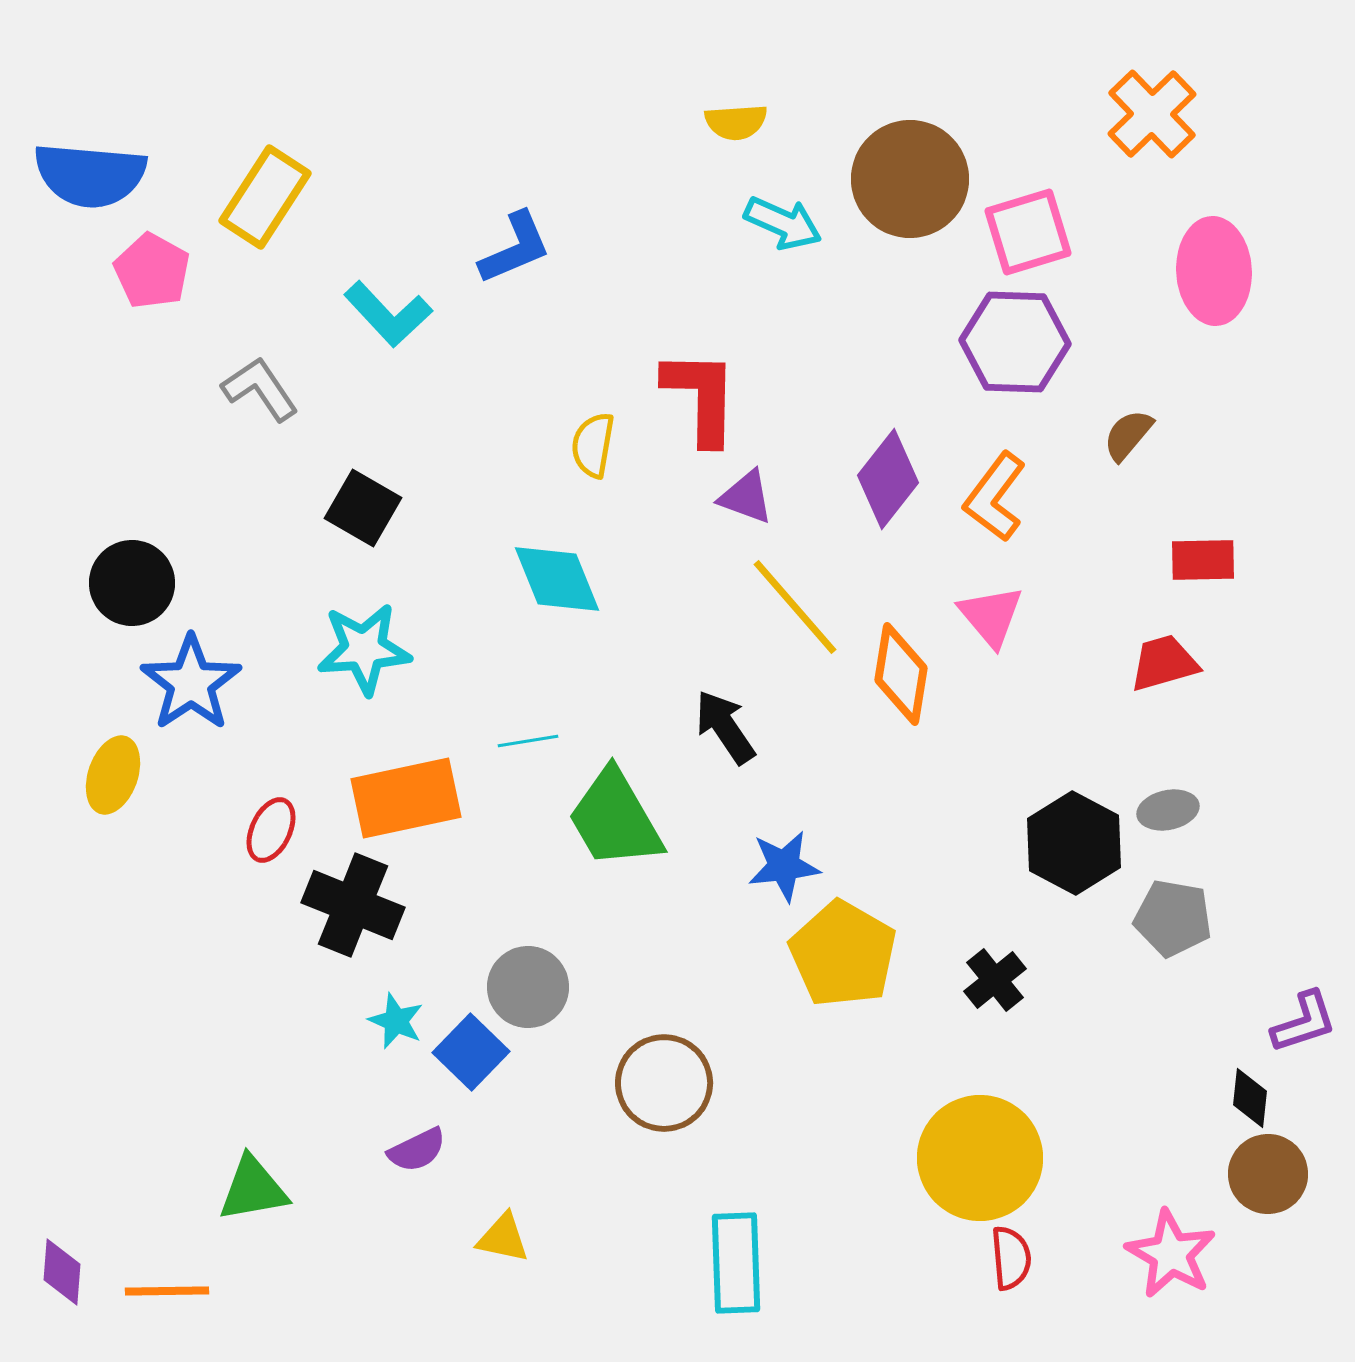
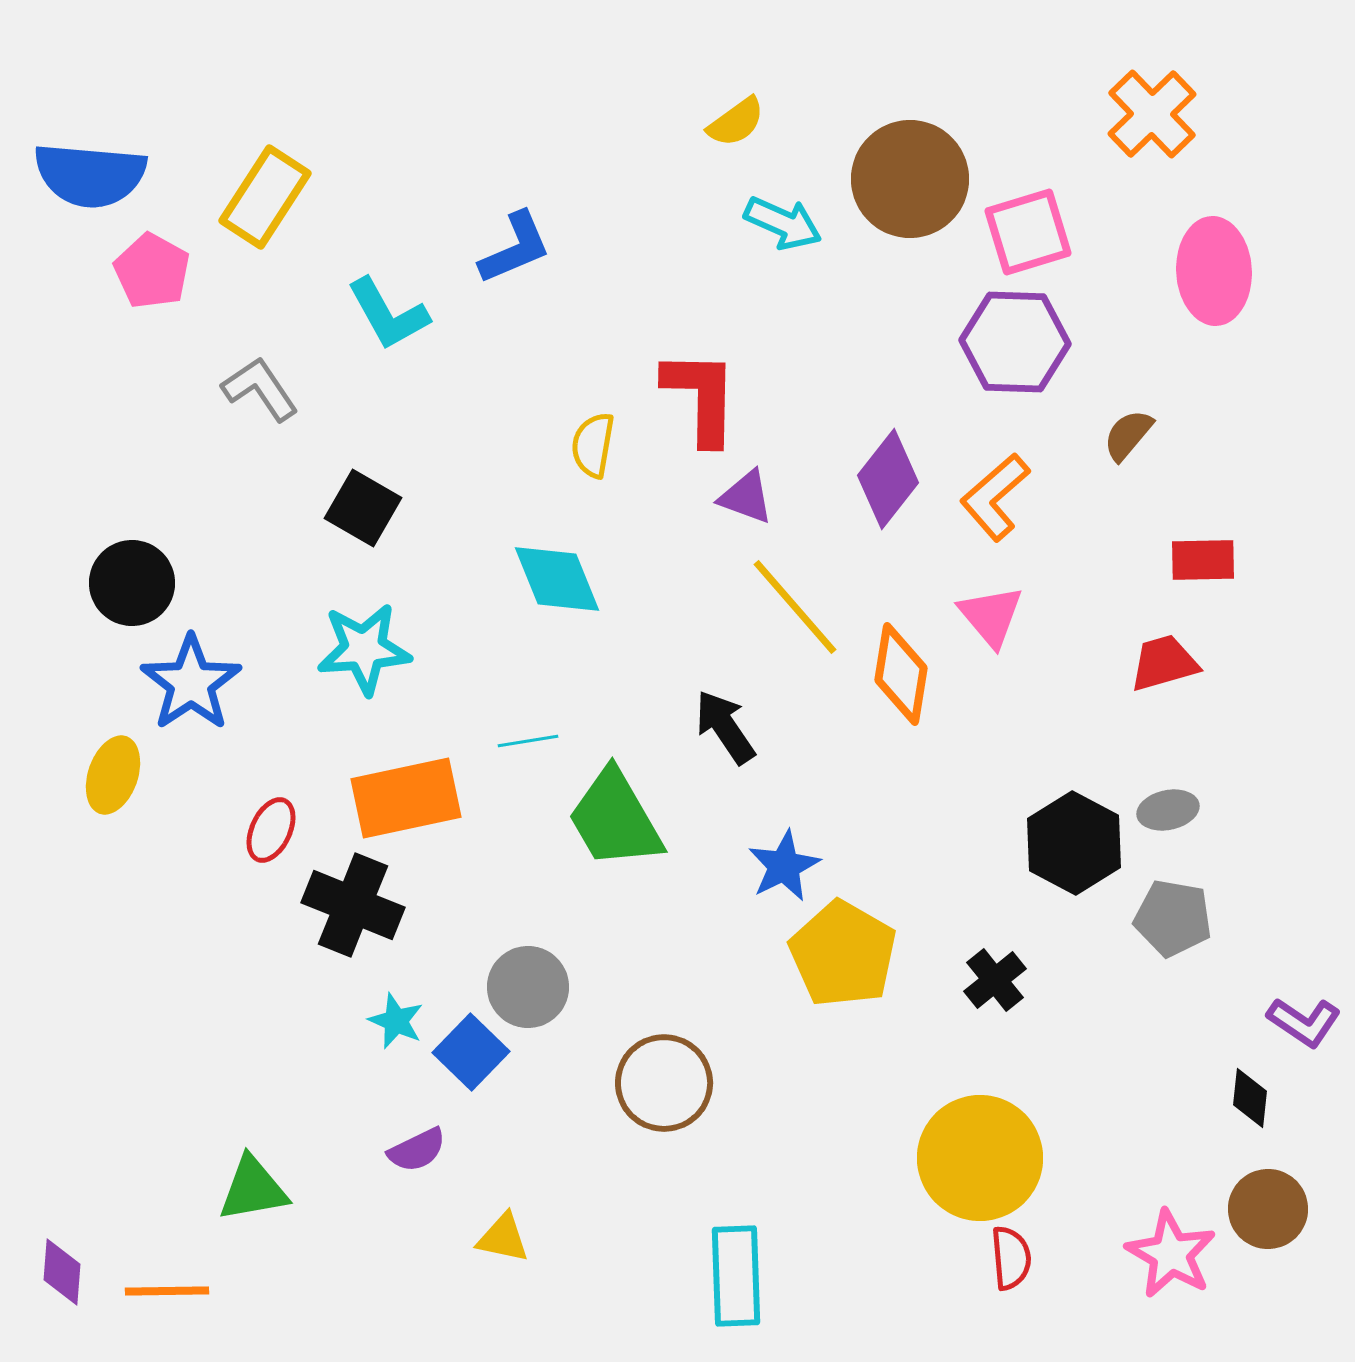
yellow semicircle at (736, 122): rotated 32 degrees counterclockwise
cyan L-shape at (388, 314): rotated 14 degrees clockwise
orange L-shape at (995, 497): rotated 12 degrees clockwise
blue star at (784, 866): rotated 20 degrees counterclockwise
purple L-shape at (1304, 1022): rotated 52 degrees clockwise
brown circle at (1268, 1174): moved 35 px down
cyan rectangle at (736, 1263): moved 13 px down
